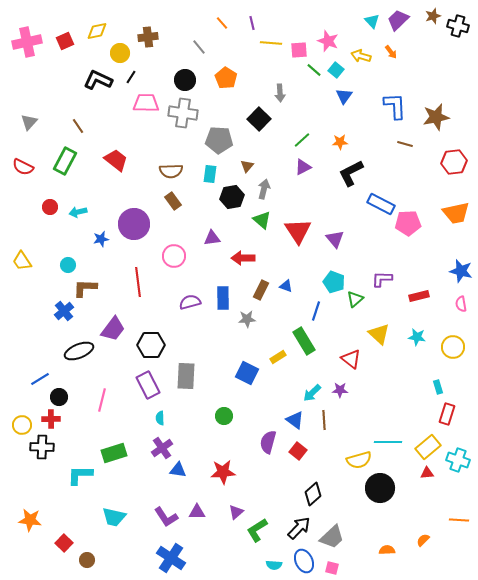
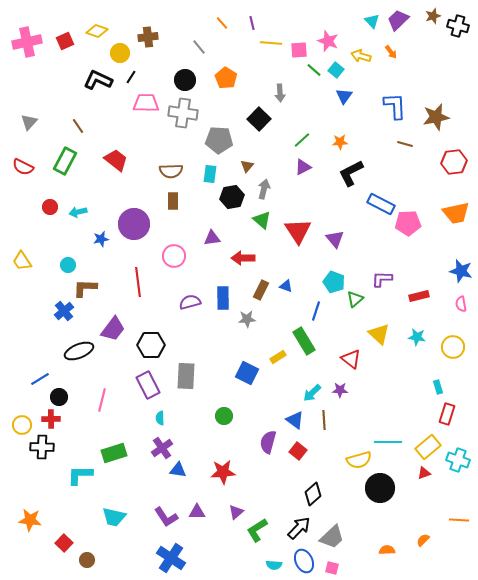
yellow diamond at (97, 31): rotated 30 degrees clockwise
brown rectangle at (173, 201): rotated 36 degrees clockwise
red triangle at (427, 473): moved 3 px left; rotated 16 degrees counterclockwise
